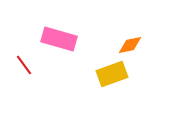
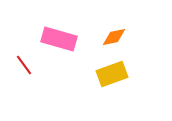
orange diamond: moved 16 px left, 8 px up
